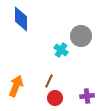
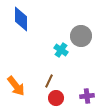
orange arrow: rotated 120 degrees clockwise
red circle: moved 1 px right
